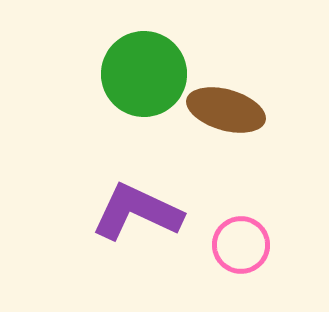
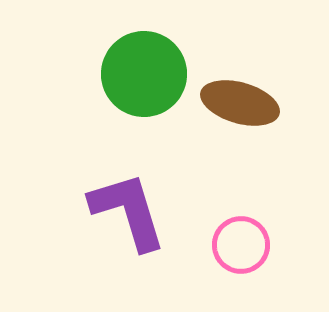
brown ellipse: moved 14 px right, 7 px up
purple L-shape: moved 9 px left, 1 px up; rotated 48 degrees clockwise
